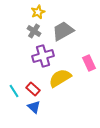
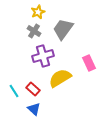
gray trapezoid: moved 2 px up; rotated 25 degrees counterclockwise
blue triangle: moved 2 px down
